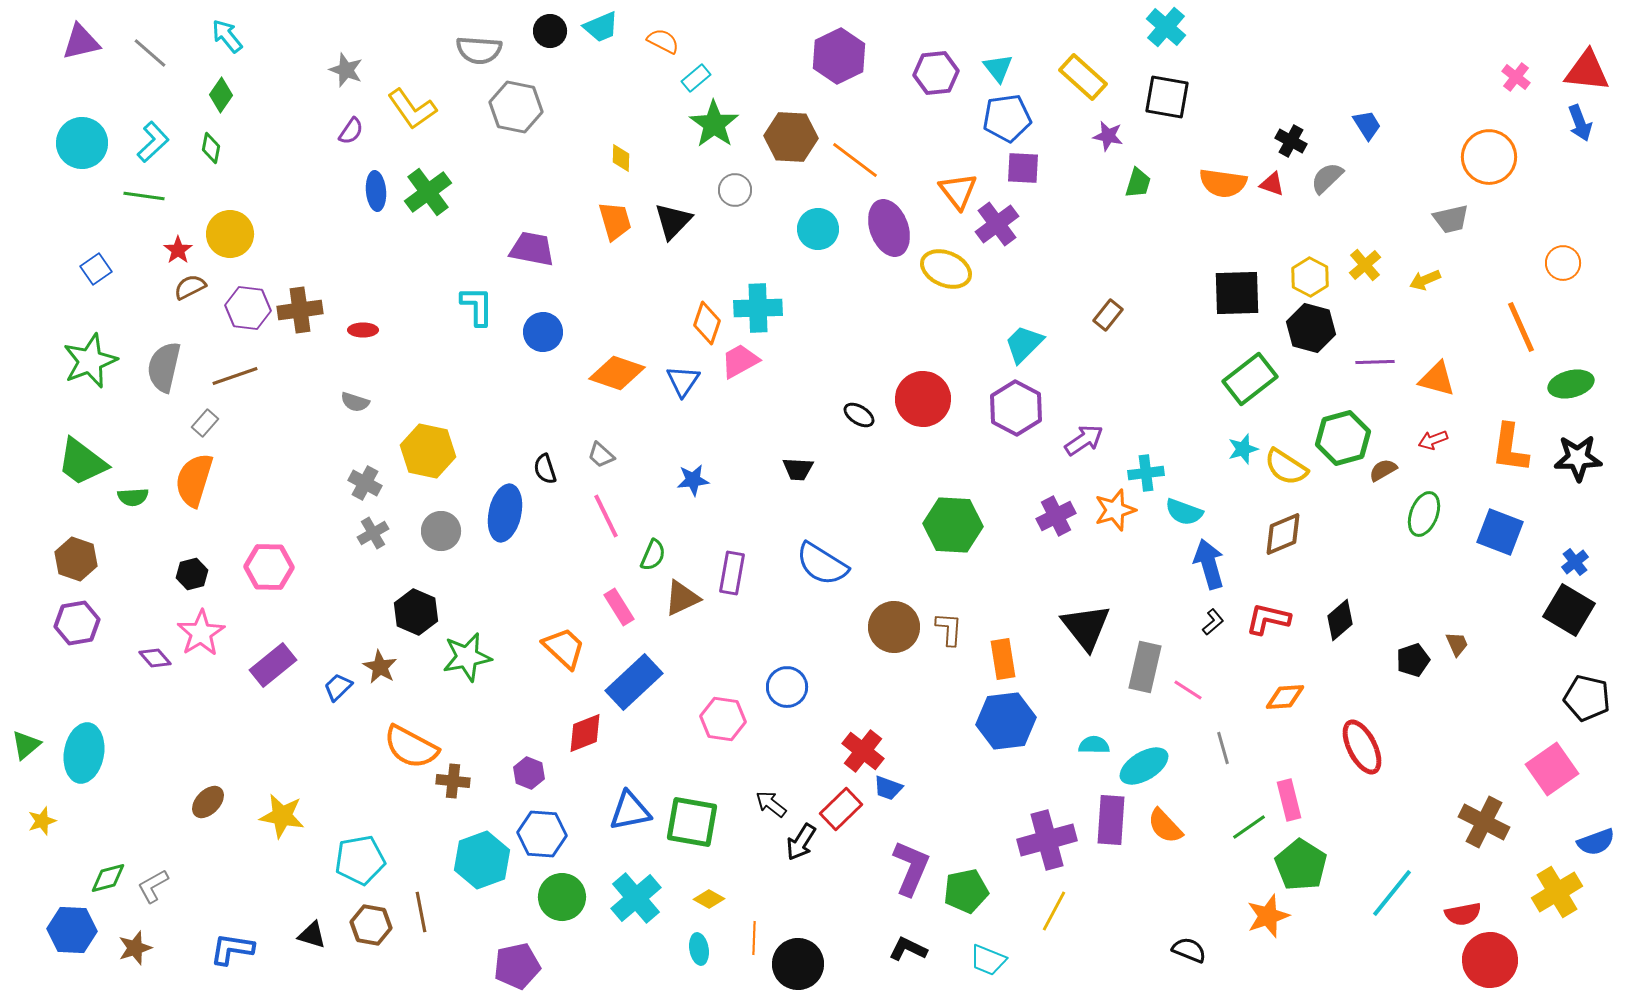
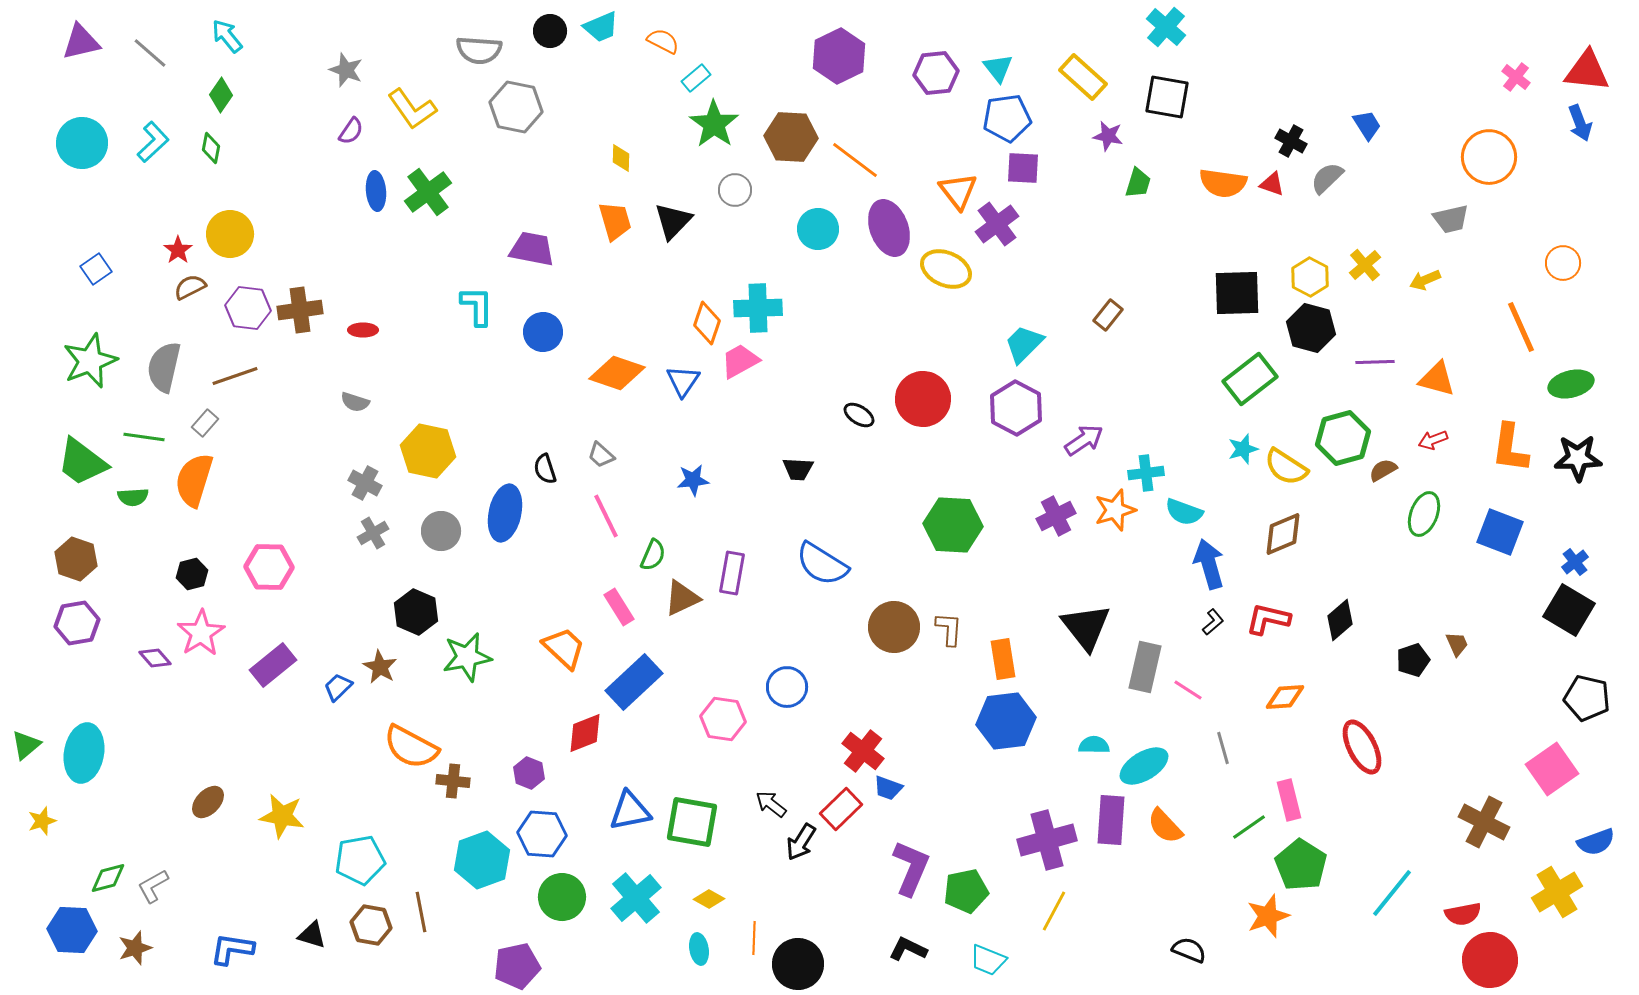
green line at (144, 196): moved 241 px down
